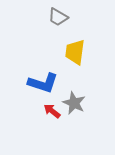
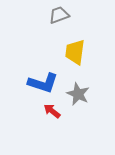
gray trapezoid: moved 1 px right, 2 px up; rotated 130 degrees clockwise
gray star: moved 4 px right, 9 px up
